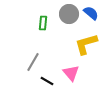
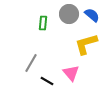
blue semicircle: moved 1 px right, 2 px down
gray line: moved 2 px left, 1 px down
